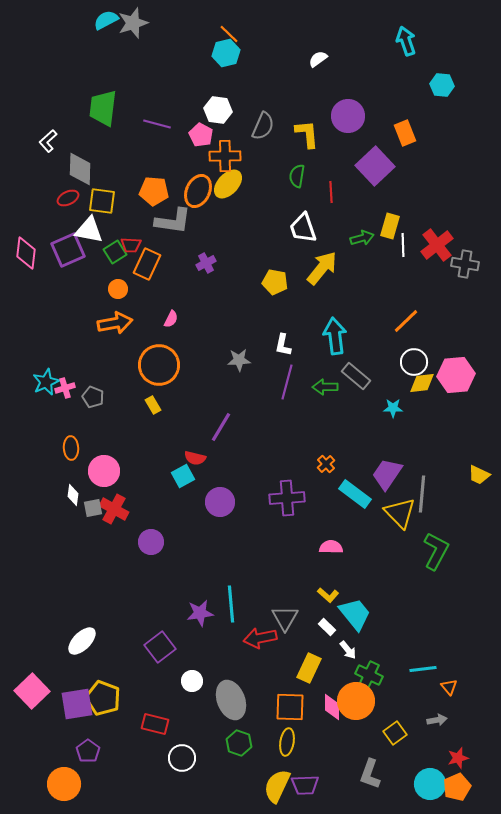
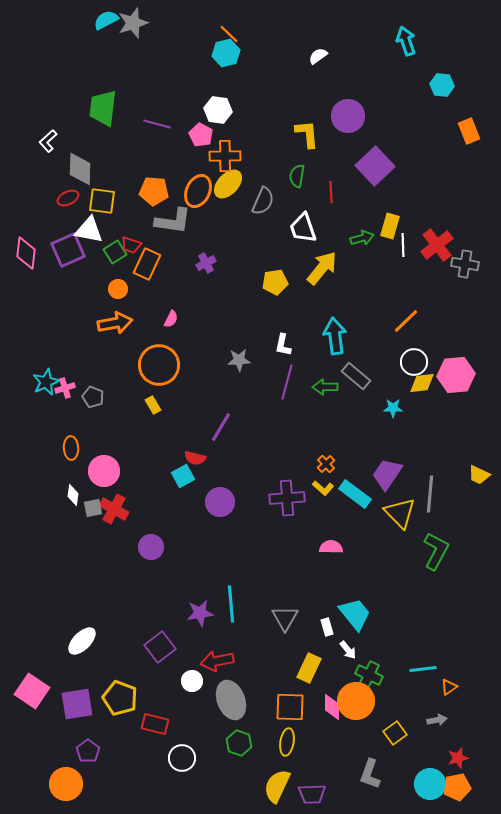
white semicircle at (318, 59): moved 3 px up
gray semicircle at (263, 126): moved 75 px down
orange rectangle at (405, 133): moved 64 px right, 2 px up
red trapezoid at (131, 245): rotated 15 degrees clockwise
yellow pentagon at (275, 282): rotated 20 degrees counterclockwise
gray line at (422, 494): moved 8 px right
purple circle at (151, 542): moved 5 px down
yellow L-shape at (328, 595): moved 5 px left, 107 px up
white rectangle at (327, 627): rotated 30 degrees clockwise
red arrow at (260, 638): moved 43 px left, 23 px down
orange triangle at (449, 687): rotated 36 degrees clockwise
pink square at (32, 691): rotated 12 degrees counterclockwise
yellow pentagon at (103, 698): moved 17 px right
orange circle at (64, 784): moved 2 px right
purple trapezoid at (305, 785): moved 7 px right, 9 px down
orange pentagon at (457, 787): rotated 12 degrees clockwise
